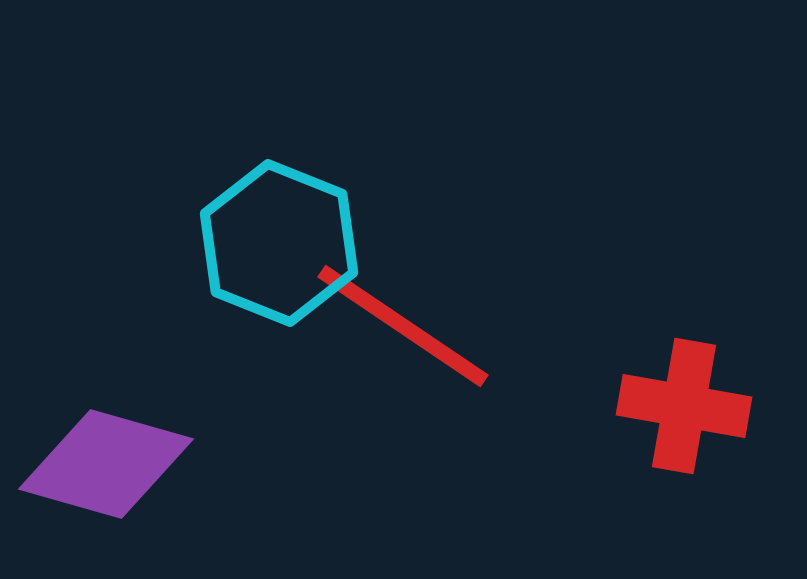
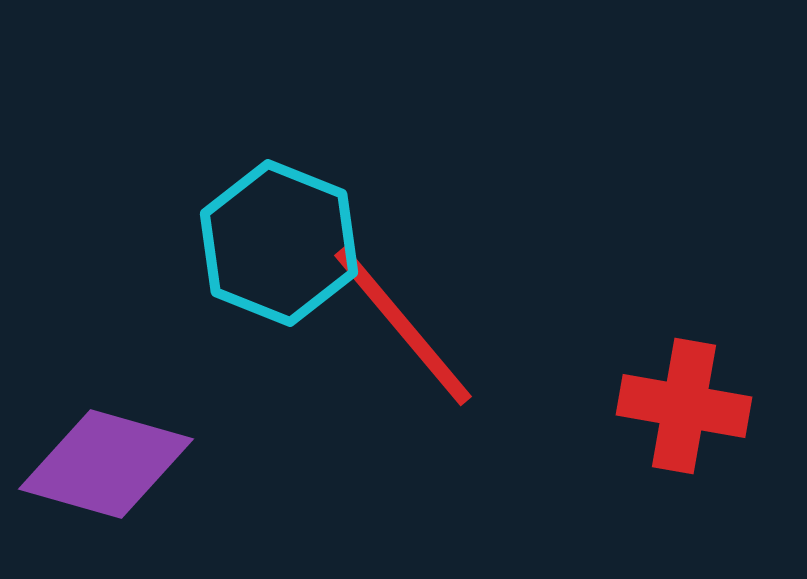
red line: rotated 16 degrees clockwise
